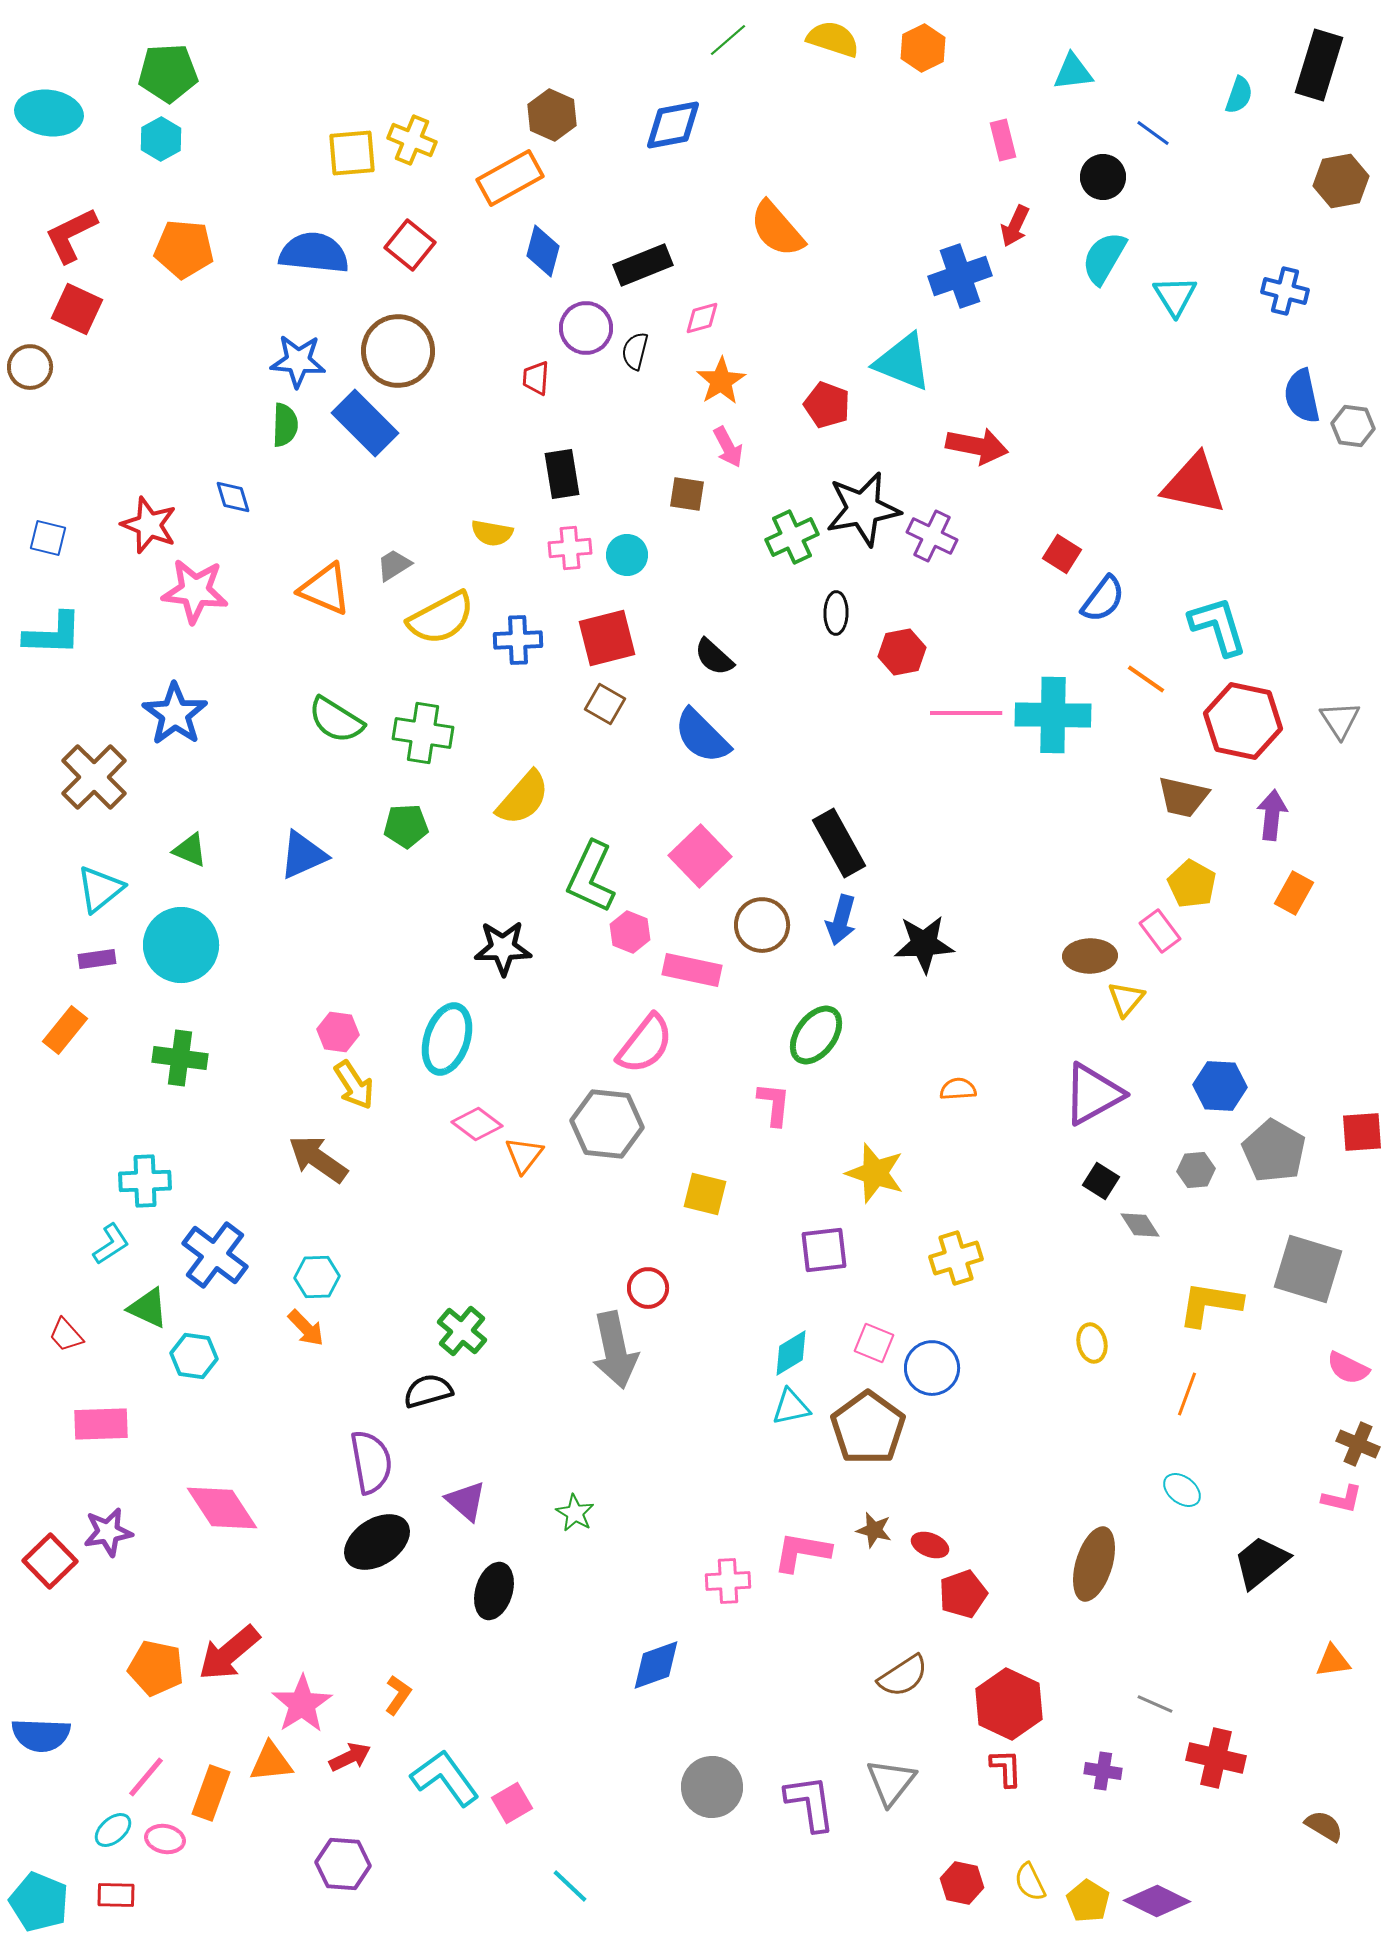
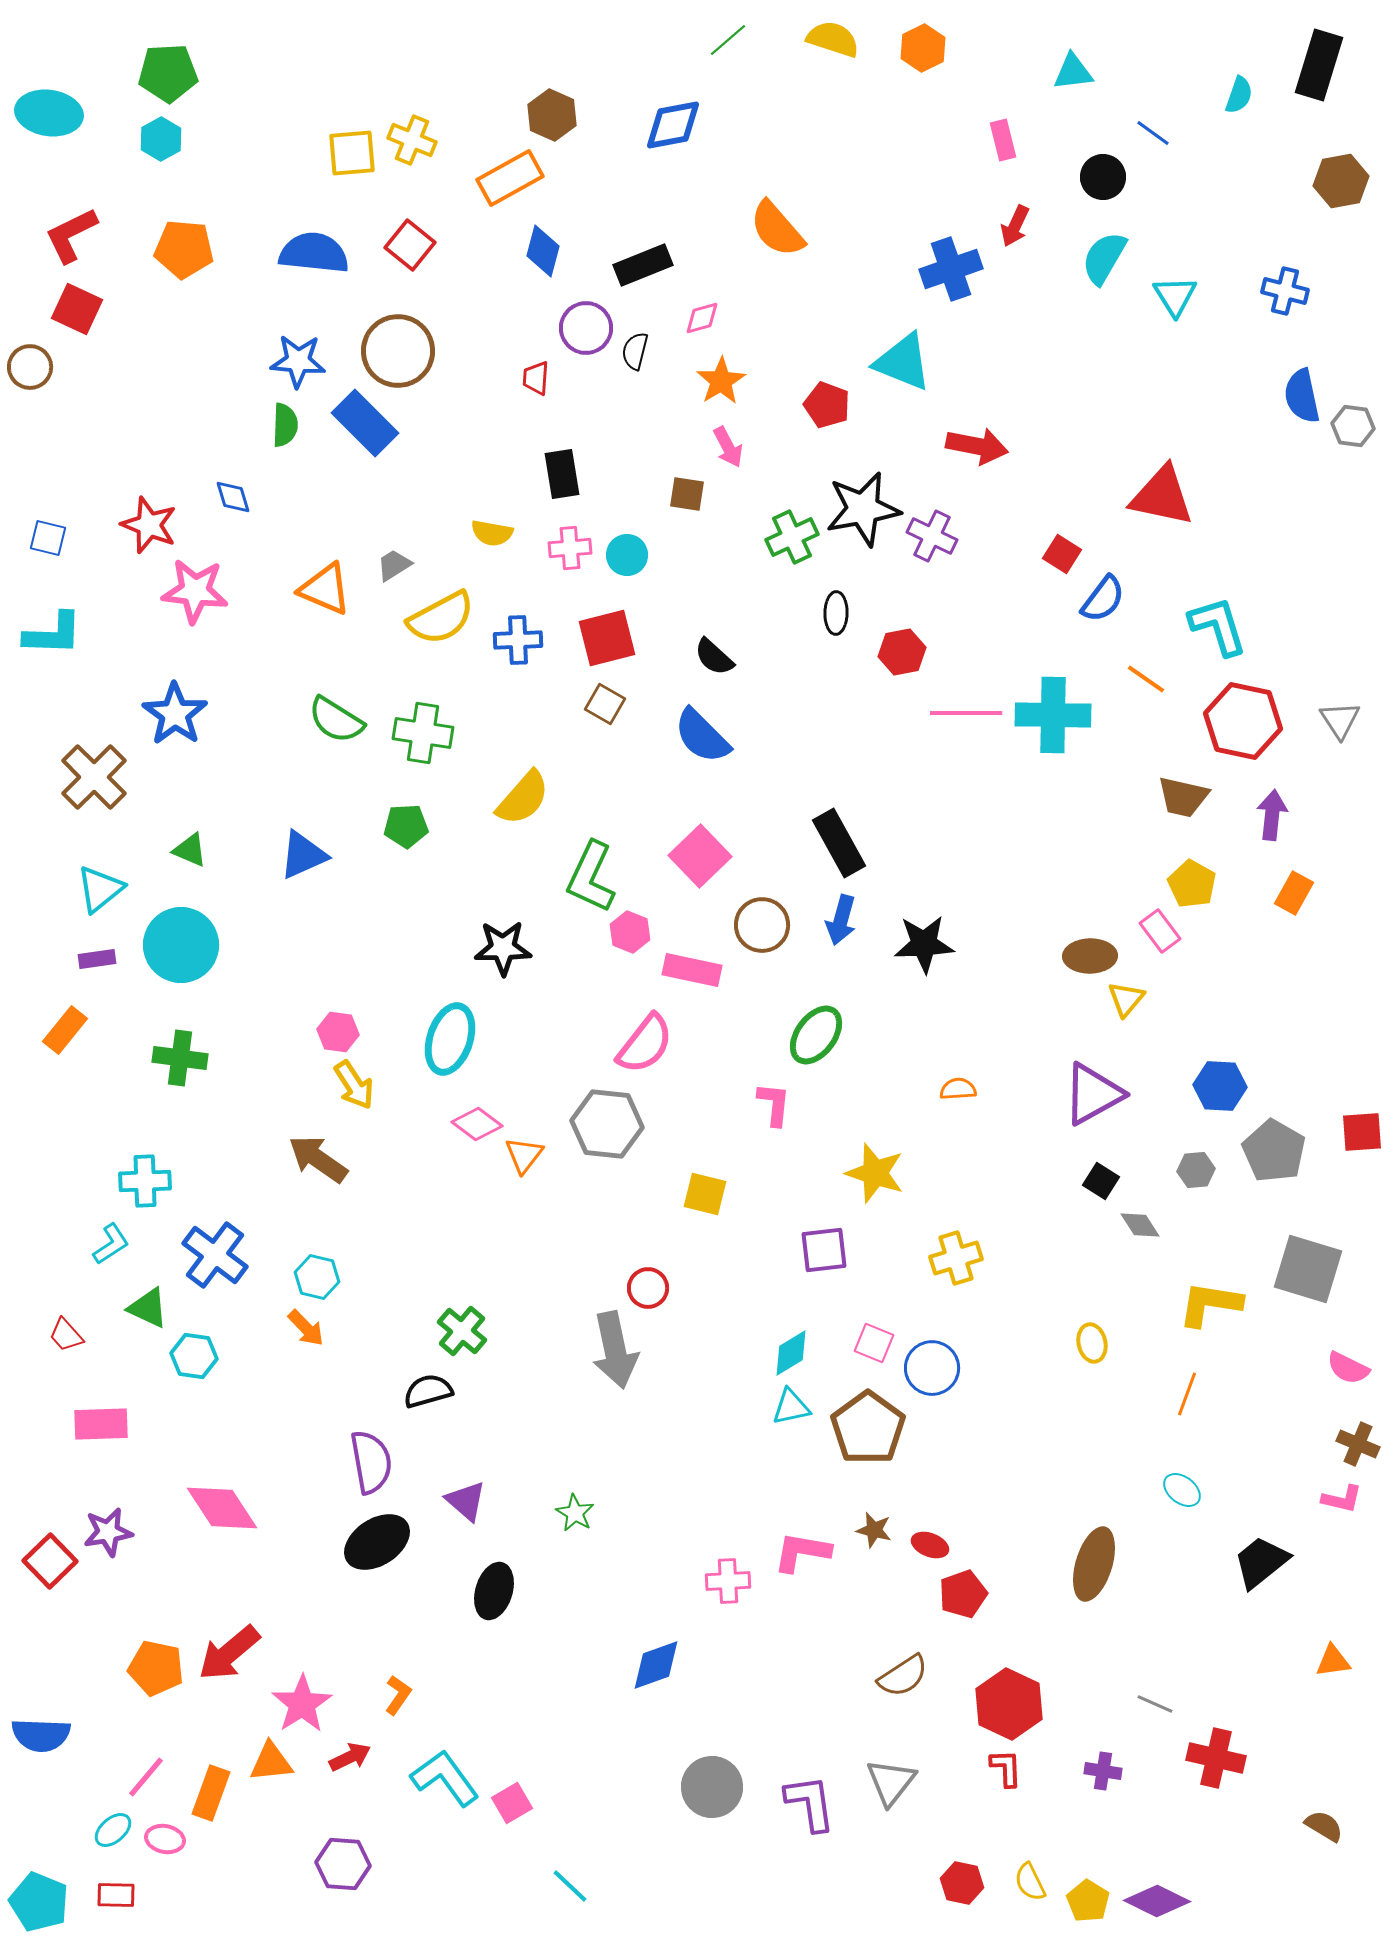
blue cross at (960, 276): moved 9 px left, 7 px up
red triangle at (1194, 484): moved 32 px left, 12 px down
cyan ellipse at (447, 1039): moved 3 px right
cyan hexagon at (317, 1277): rotated 15 degrees clockwise
